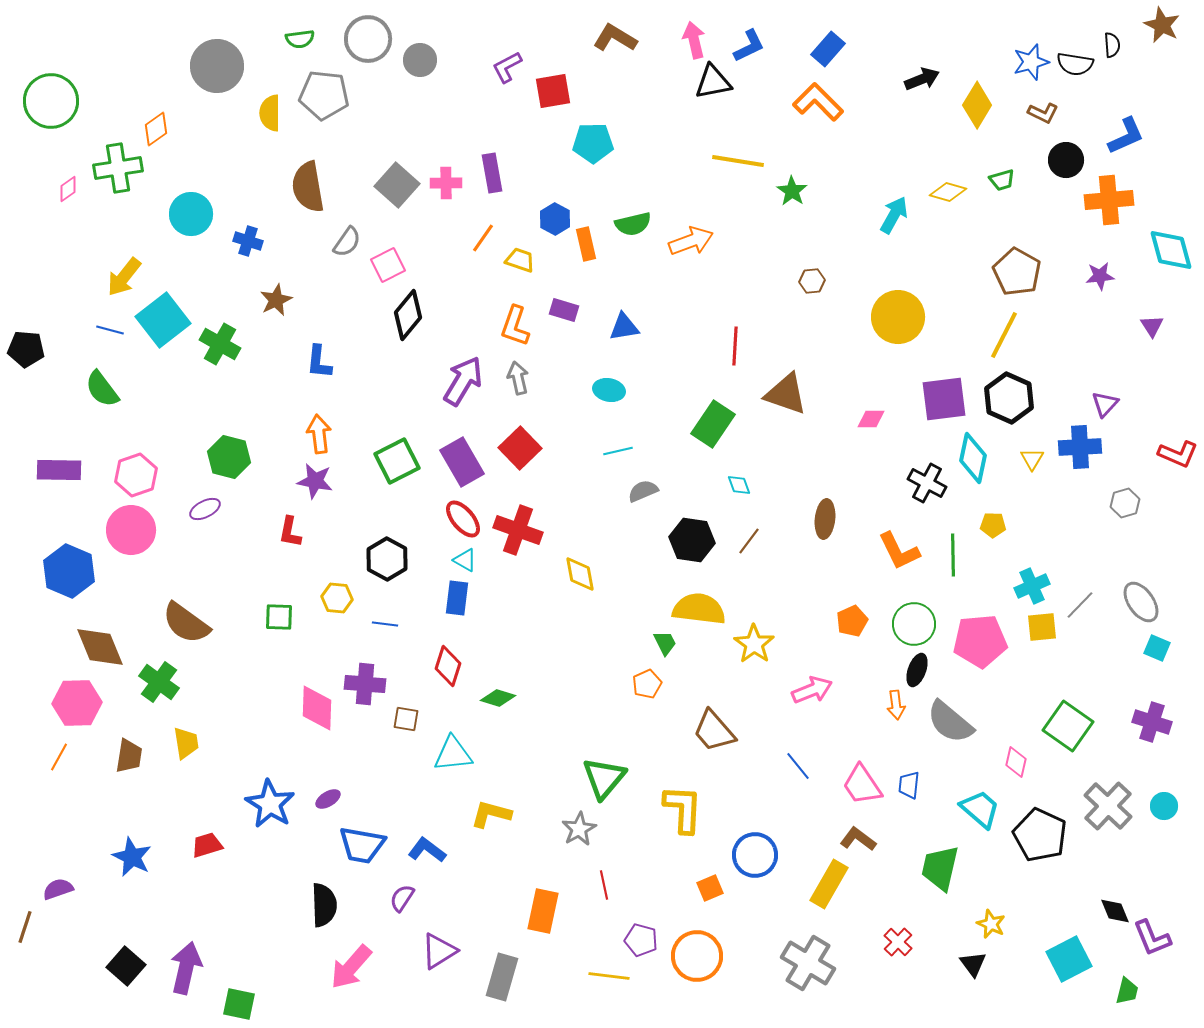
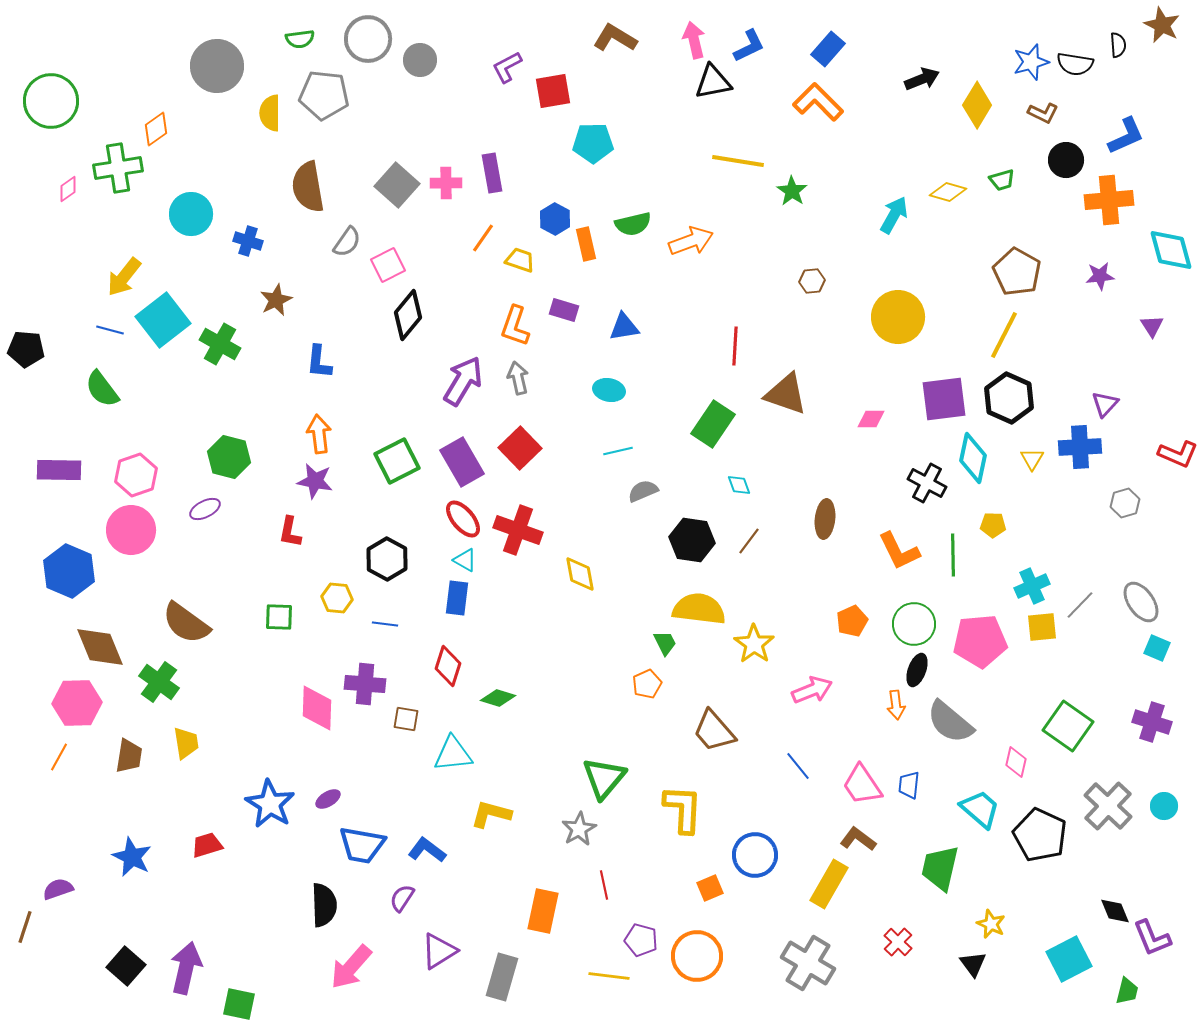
black semicircle at (1112, 45): moved 6 px right
